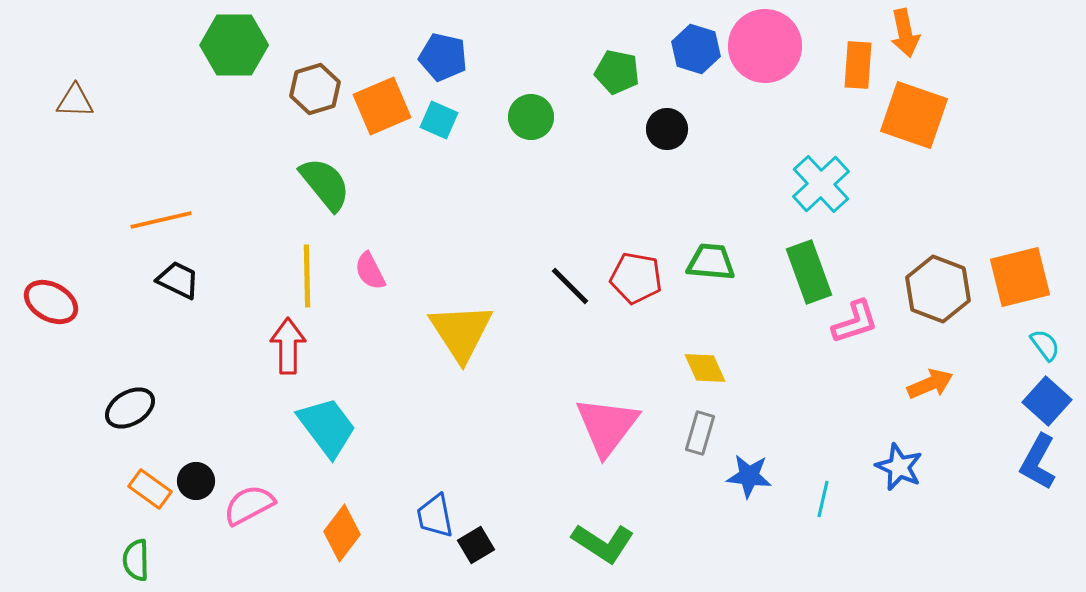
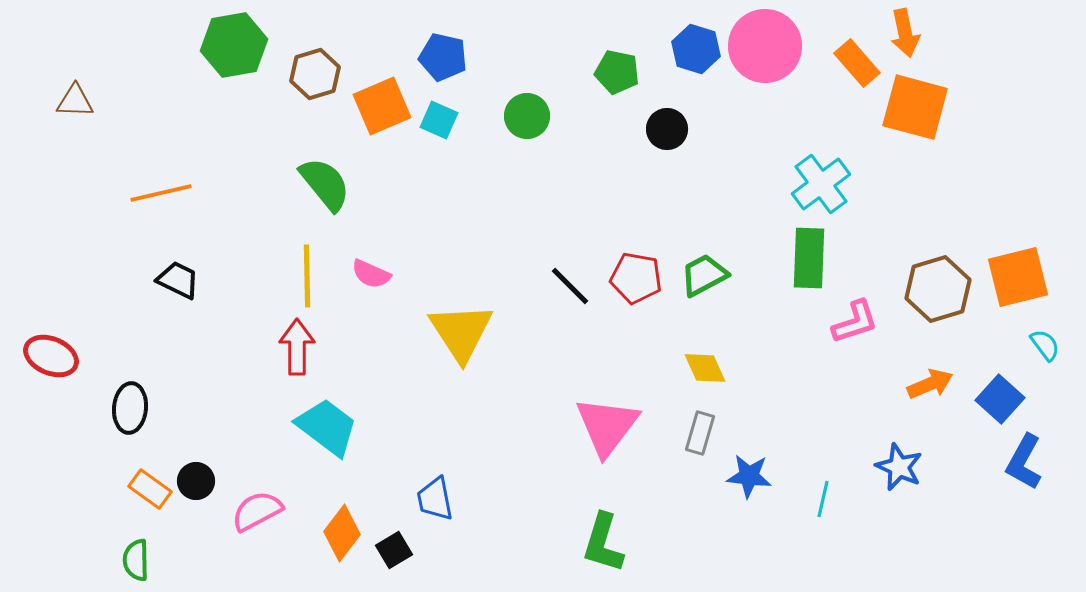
green hexagon at (234, 45): rotated 10 degrees counterclockwise
orange rectangle at (858, 65): moved 1 px left, 2 px up; rotated 45 degrees counterclockwise
brown hexagon at (315, 89): moved 15 px up
orange square at (914, 115): moved 1 px right, 8 px up; rotated 4 degrees counterclockwise
green circle at (531, 117): moved 4 px left, 1 px up
cyan cross at (821, 184): rotated 6 degrees clockwise
orange line at (161, 220): moved 27 px up
green trapezoid at (711, 262): moved 7 px left, 13 px down; rotated 33 degrees counterclockwise
pink semicircle at (370, 271): moved 1 px right, 3 px down; rotated 39 degrees counterclockwise
green rectangle at (809, 272): moved 14 px up; rotated 22 degrees clockwise
orange square at (1020, 277): moved 2 px left
brown hexagon at (938, 289): rotated 22 degrees clockwise
red ellipse at (51, 302): moved 54 px down; rotated 6 degrees counterclockwise
red arrow at (288, 346): moved 9 px right, 1 px down
blue square at (1047, 401): moved 47 px left, 2 px up
black ellipse at (130, 408): rotated 54 degrees counterclockwise
cyan trapezoid at (327, 427): rotated 16 degrees counterclockwise
blue L-shape at (1038, 462): moved 14 px left
pink semicircle at (249, 505): moved 8 px right, 6 px down
blue trapezoid at (435, 516): moved 17 px up
green L-shape at (603, 543): rotated 74 degrees clockwise
black square at (476, 545): moved 82 px left, 5 px down
